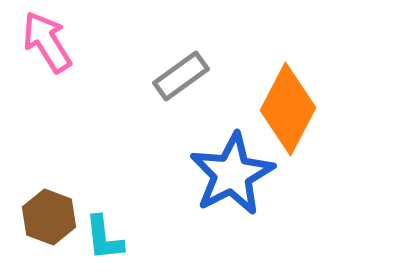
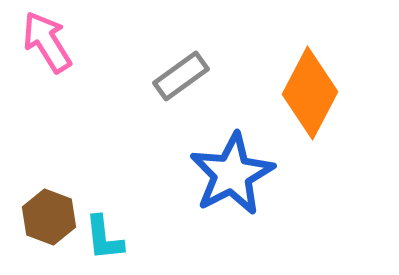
orange diamond: moved 22 px right, 16 px up
